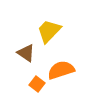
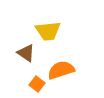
yellow trapezoid: moved 1 px left; rotated 140 degrees counterclockwise
